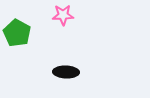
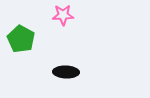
green pentagon: moved 4 px right, 6 px down
